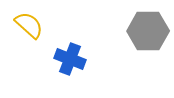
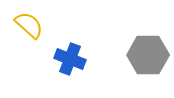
gray hexagon: moved 24 px down
